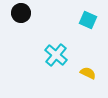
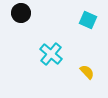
cyan cross: moved 5 px left, 1 px up
yellow semicircle: moved 1 px left, 1 px up; rotated 21 degrees clockwise
